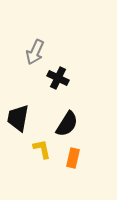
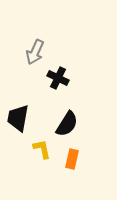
orange rectangle: moved 1 px left, 1 px down
